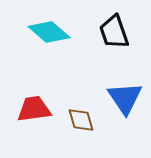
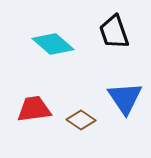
cyan diamond: moved 4 px right, 12 px down
brown diamond: rotated 40 degrees counterclockwise
